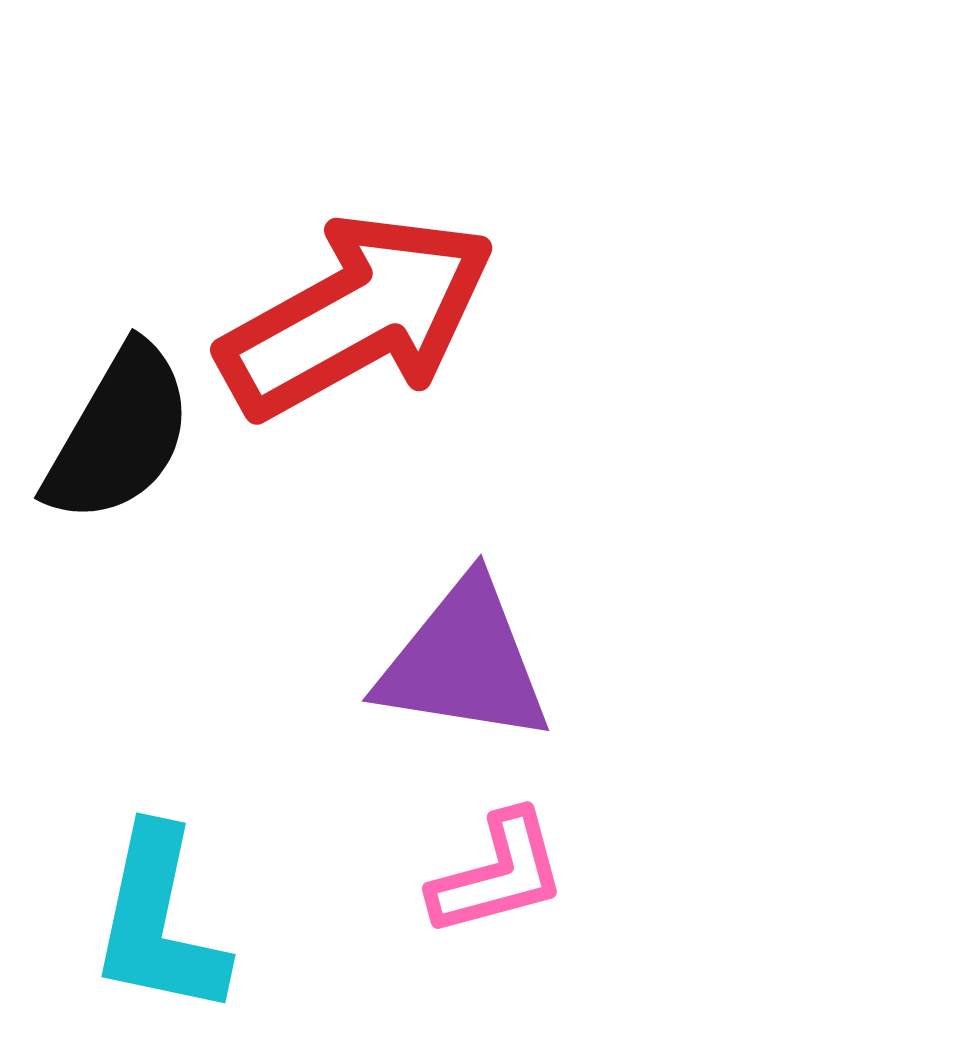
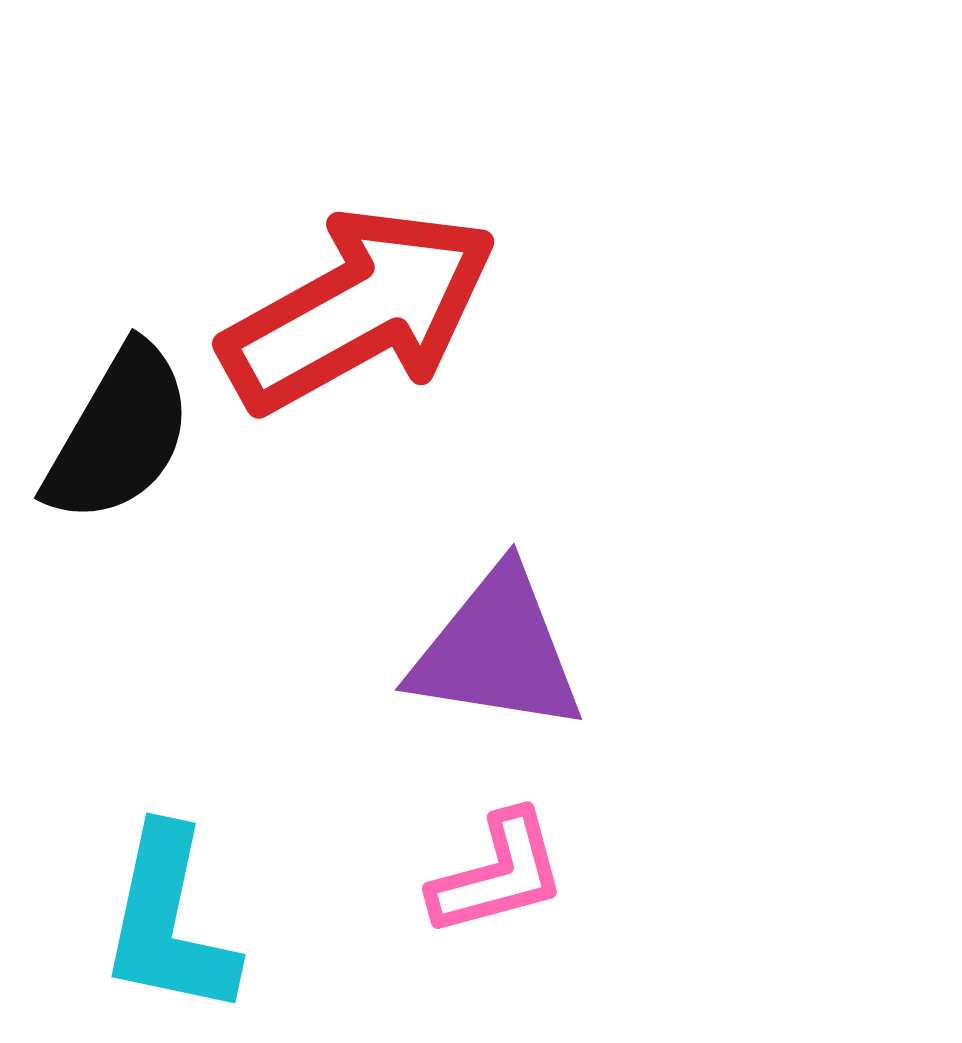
red arrow: moved 2 px right, 6 px up
purple triangle: moved 33 px right, 11 px up
cyan L-shape: moved 10 px right
